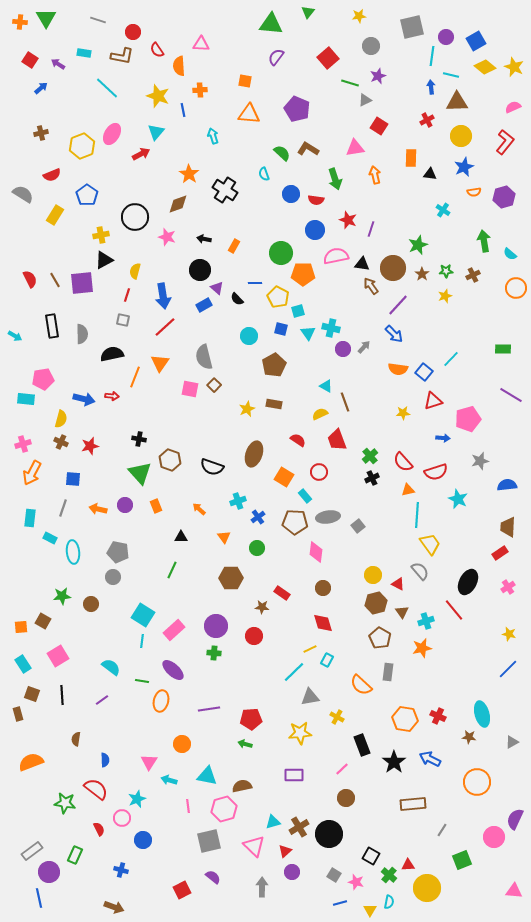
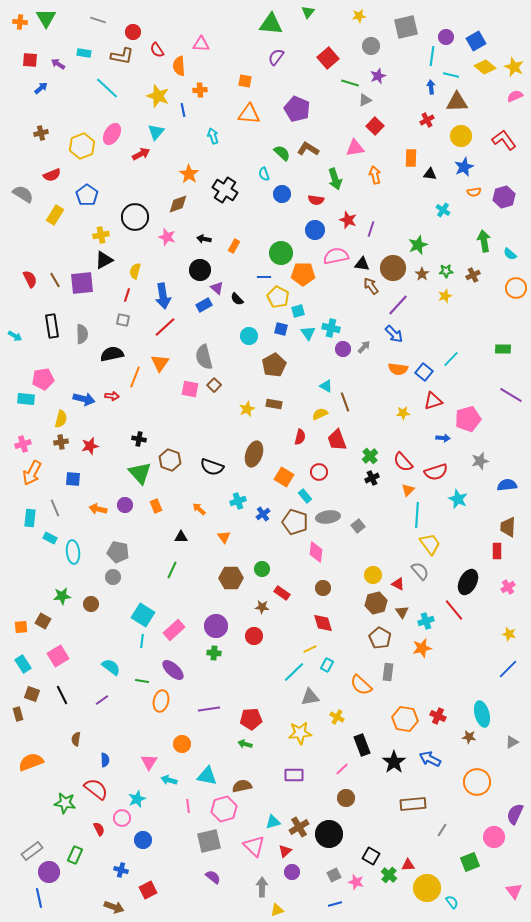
gray square at (412, 27): moved 6 px left
red square at (30, 60): rotated 28 degrees counterclockwise
pink semicircle at (513, 107): moved 2 px right, 11 px up
red square at (379, 126): moved 4 px left; rotated 12 degrees clockwise
red L-shape at (505, 142): moved 1 px left, 2 px up; rotated 75 degrees counterclockwise
blue circle at (291, 194): moved 9 px left
blue line at (255, 283): moved 9 px right, 6 px up
red semicircle at (298, 440): moved 2 px right, 3 px up; rotated 70 degrees clockwise
brown cross at (61, 442): rotated 32 degrees counterclockwise
orange triangle at (408, 490): rotated 32 degrees counterclockwise
gray line at (63, 508): moved 8 px left; rotated 42 degrees counterclockwise
blue cross at (258, 517): moved 5 px right, 3 px up
brown pentagon at (295, 522): rotated 15 degrees clockwise
green circle at (257, 548): moved 5 px right, 21 px down
red rectangle at (500, 553): moved 3 px left, 2 px up; rotated 56 degrees counterclockwise
cyan rectangle at (327, 660): moved 5 px down
black line at (62, 695): rotated 24 degrees counterclockwise
purple semicircle at (515, 819): moved 5 px up
green square at (462, 860): moved 8 px right, 2 px down
gray square at (334, 875): rotated 32 degrees clockwise
red square at (182, 890): moved 34 px left
pink triangle at (514, 891): rotated 48 degrees clockwise
cyan semicircle at (389, 902): moved 63 px right; rotated 48 degrees counterclockwise
blue line at (340, 903): moved 5 px left, 1 px down
yellow triangle at (370, 910): moved 93 px left; rotated 40 degrees clockwise
